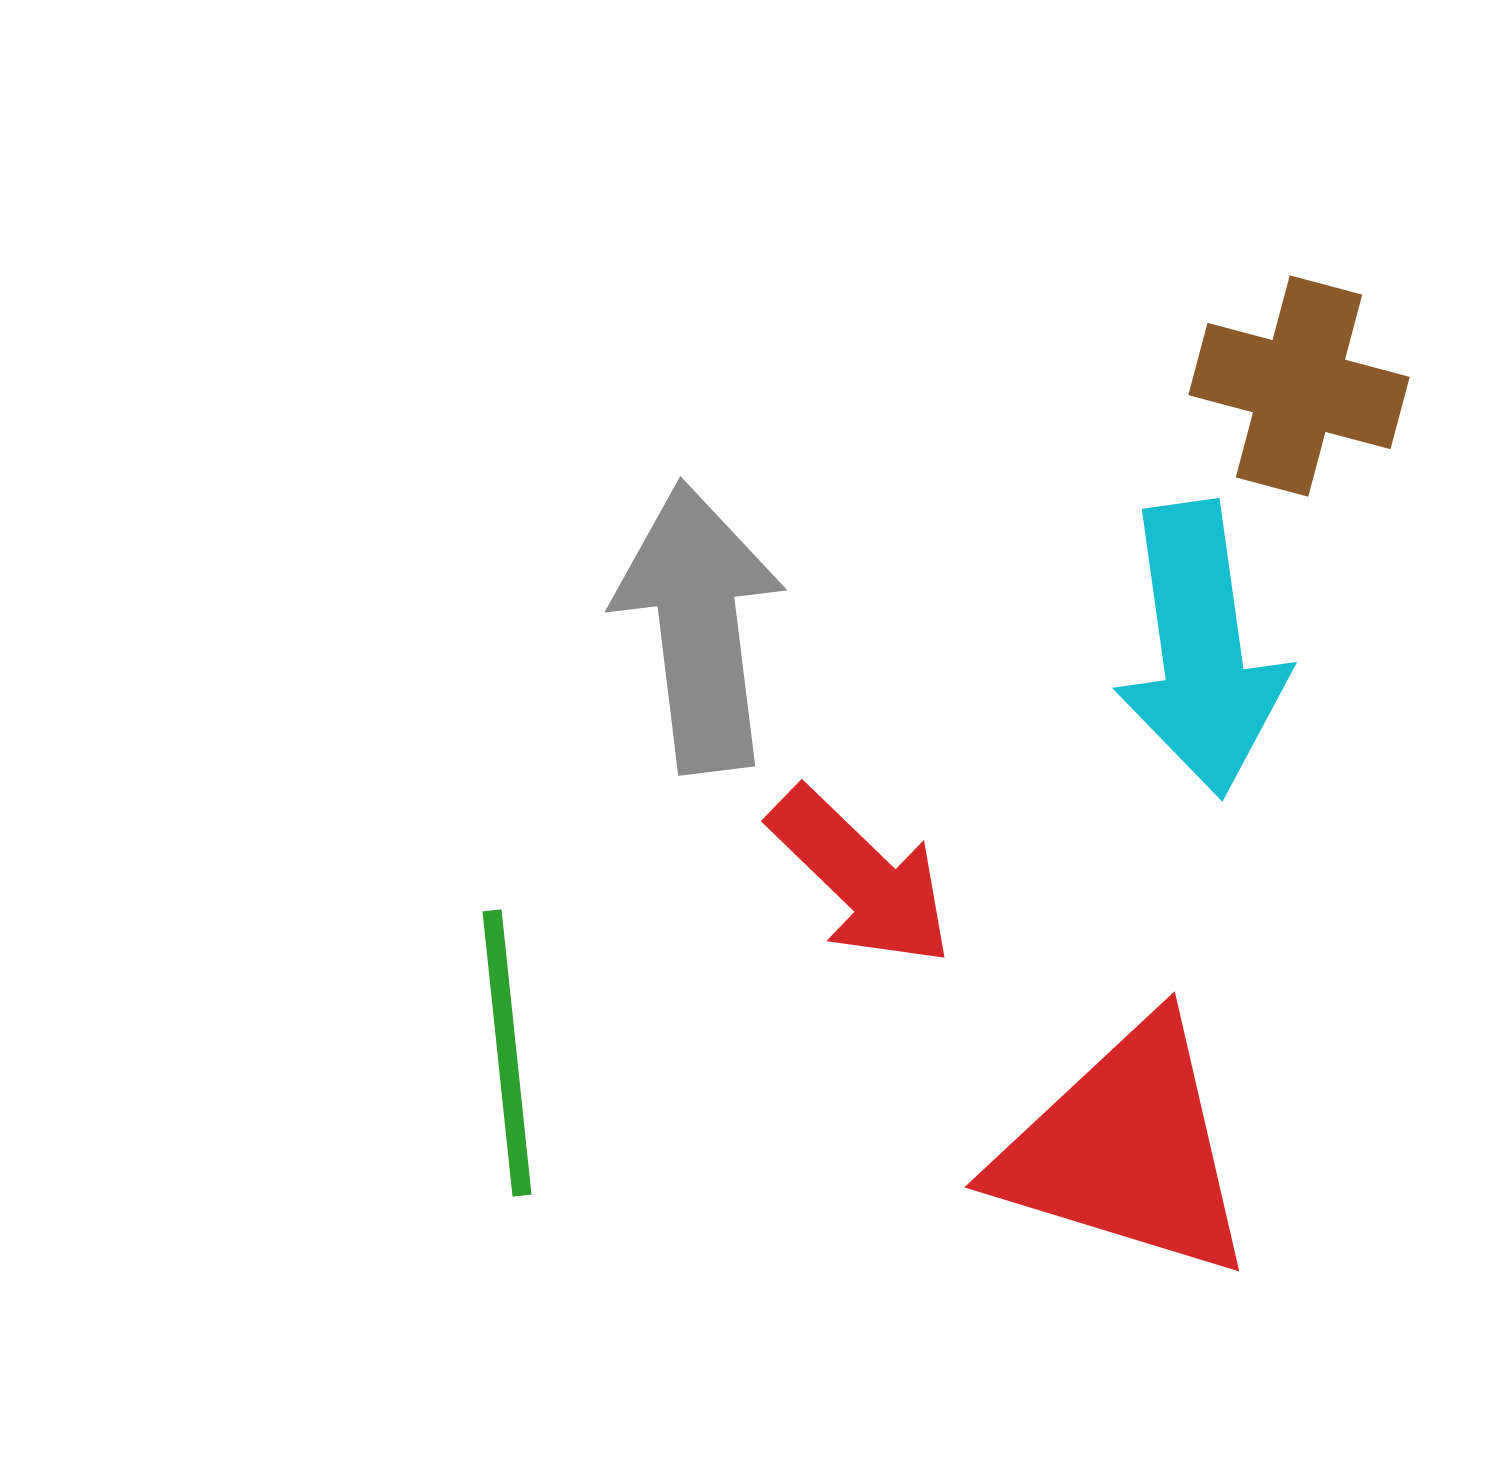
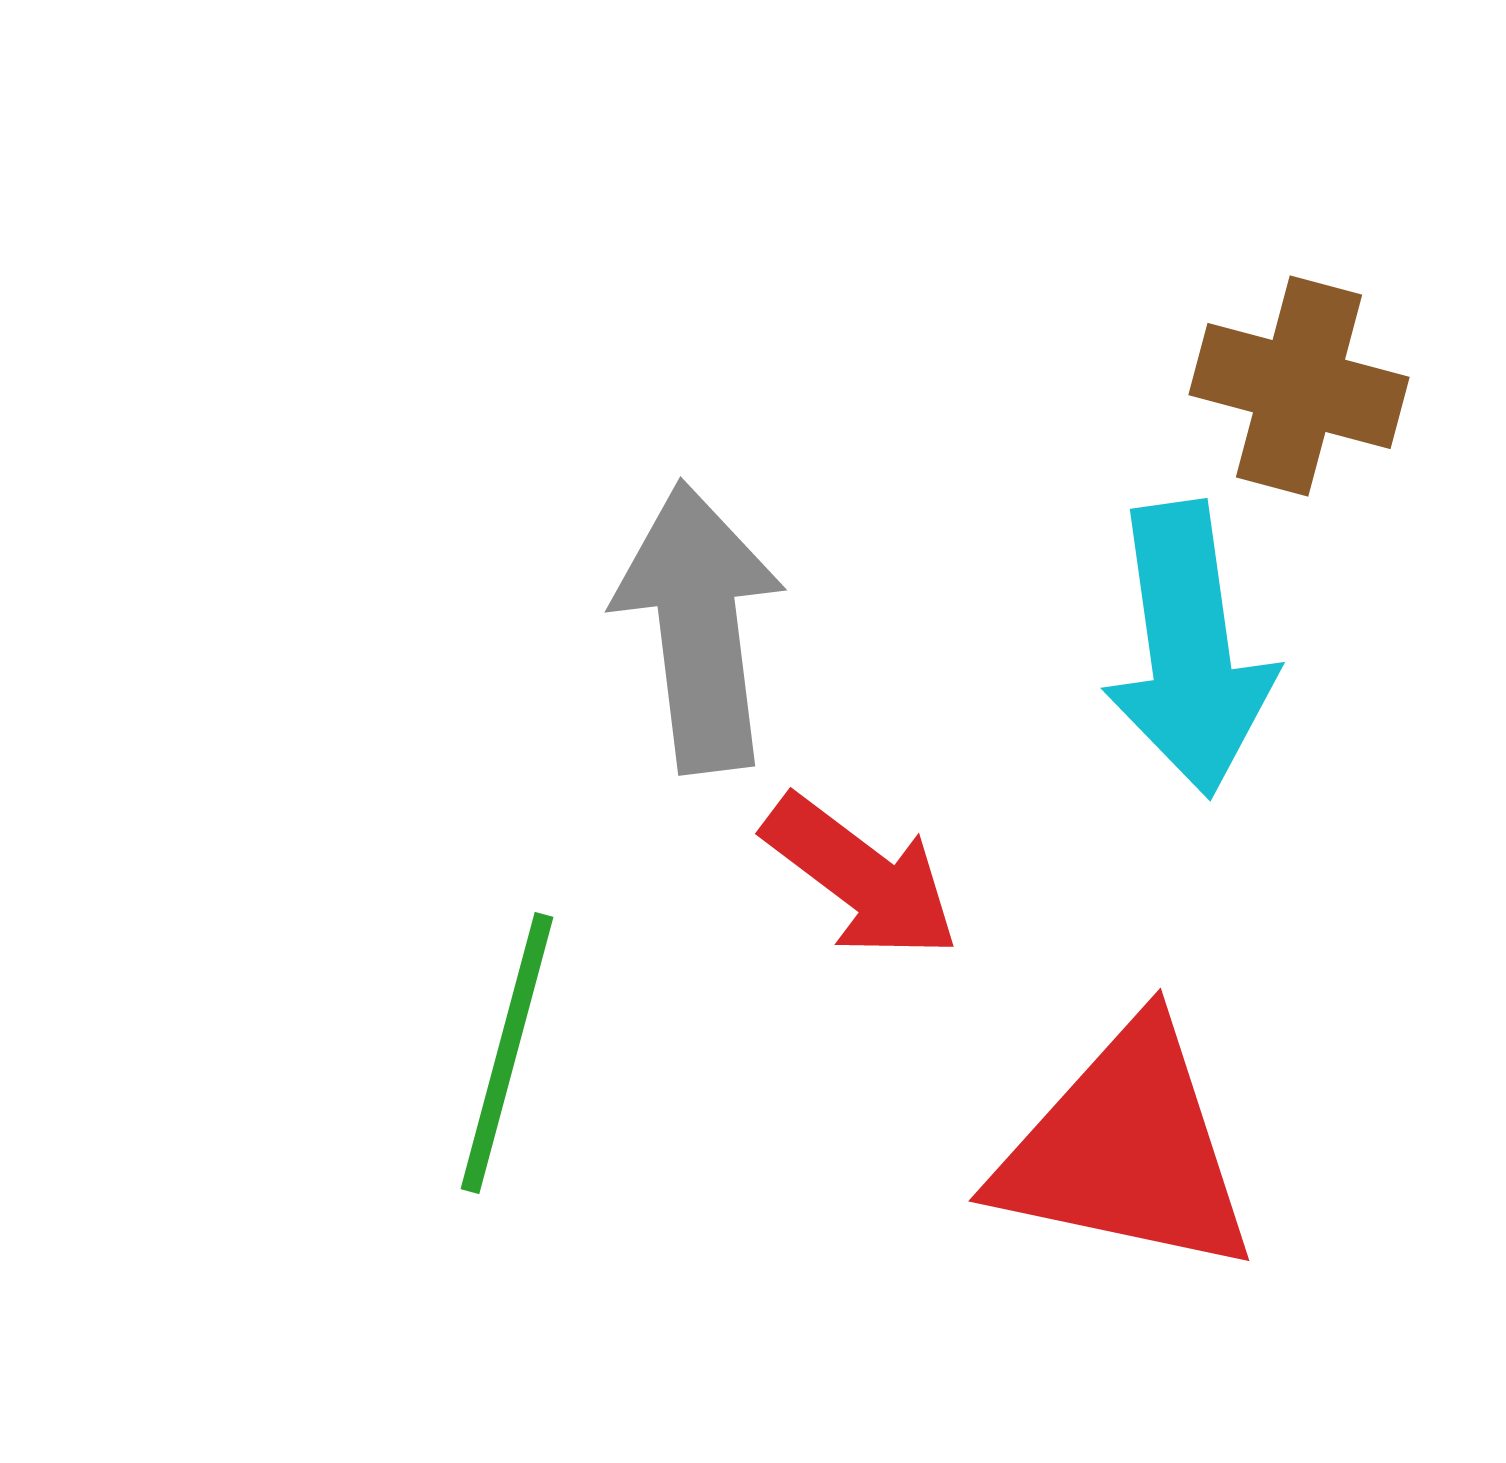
cyan arrow: moved 12 px left
red arrow: rotated 7 degrees counterclockwise
green line: rotated 21 degrees clockwise
red triangle: rotated 5 degrees counterclockwise
